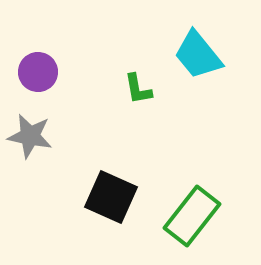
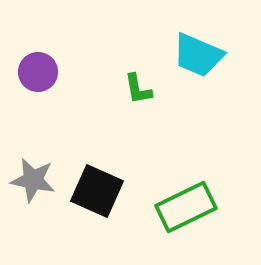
cyan trapezoid: rotated 28 degrees counterclockwise
gray star: moved 3 px right, 44 px down
black square: moved 14 px left, 6 px up
green rectangle: moved 6 px left, 9 px up; rotated 26 degrees clockwise
